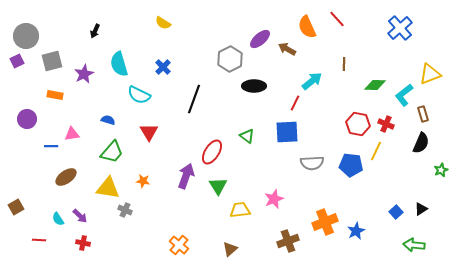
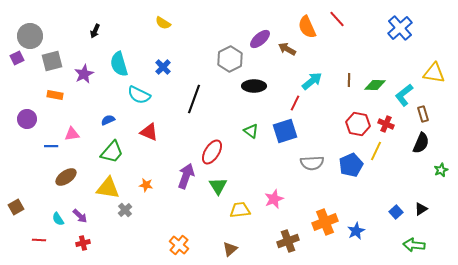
gray circle at (26, 36): moved 4 px right
purple square at (17, 61): moved 3 px up
brown line at (344, 64): moved 5 px right, 16 px down
yellow triangle at (430, 74): moved 4 px right, 1 px up; rotated 30 degrees clockwise
blue semicircle at (108, 120): rotated 40 degrees counterclockwise
red triangle at (149, 132): rotated 36 degrees counterclockwise
blue square at (287, 132): moved 2 px left, 1 px up; rotated 15 degrees counterclockwise
green triangle at (247, 136): moved 4 px right, 5 px up
blue pentagon at (351, 165): rotated 30 degrees counterclockwise
orange star at (143, 181): moved 3 px right, 4 px down
gray cross at (125, 210): rotated 24 degrees clockwise
red cross at (83, 243): rotated 24 degrees counterclockwise
